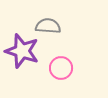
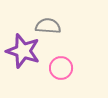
purple star: moved 1 px right
